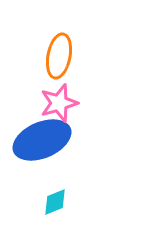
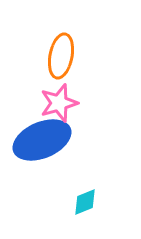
orange ellipse: moved 2 px right
cyan diamond: moved 30 px right
